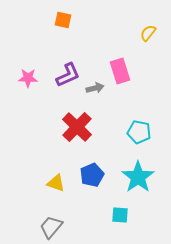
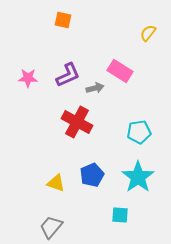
pink rectangle: rotated 40 degrees counterclockwise
red cross: moved 5 px up; rotated 16 degrees counterclockwise
cyan pentagon: rotated 20 degrees counterclockwise
